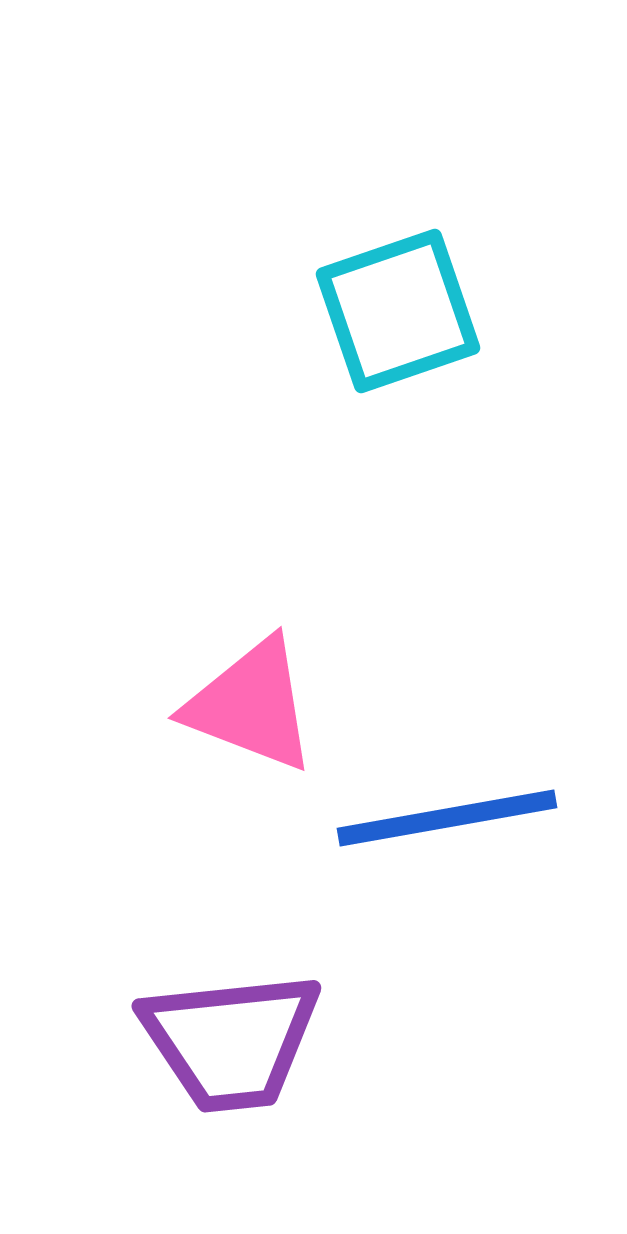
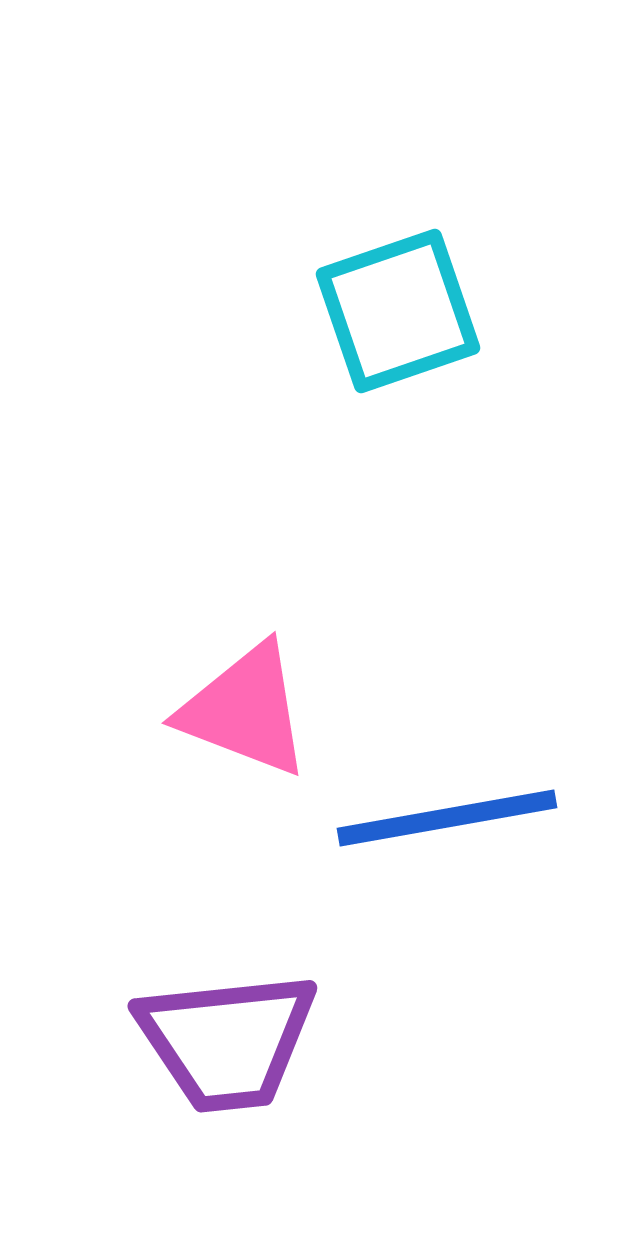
pink triangle: moved 6 px left, 5 px down
purple trapezoid: moved 4 px left
